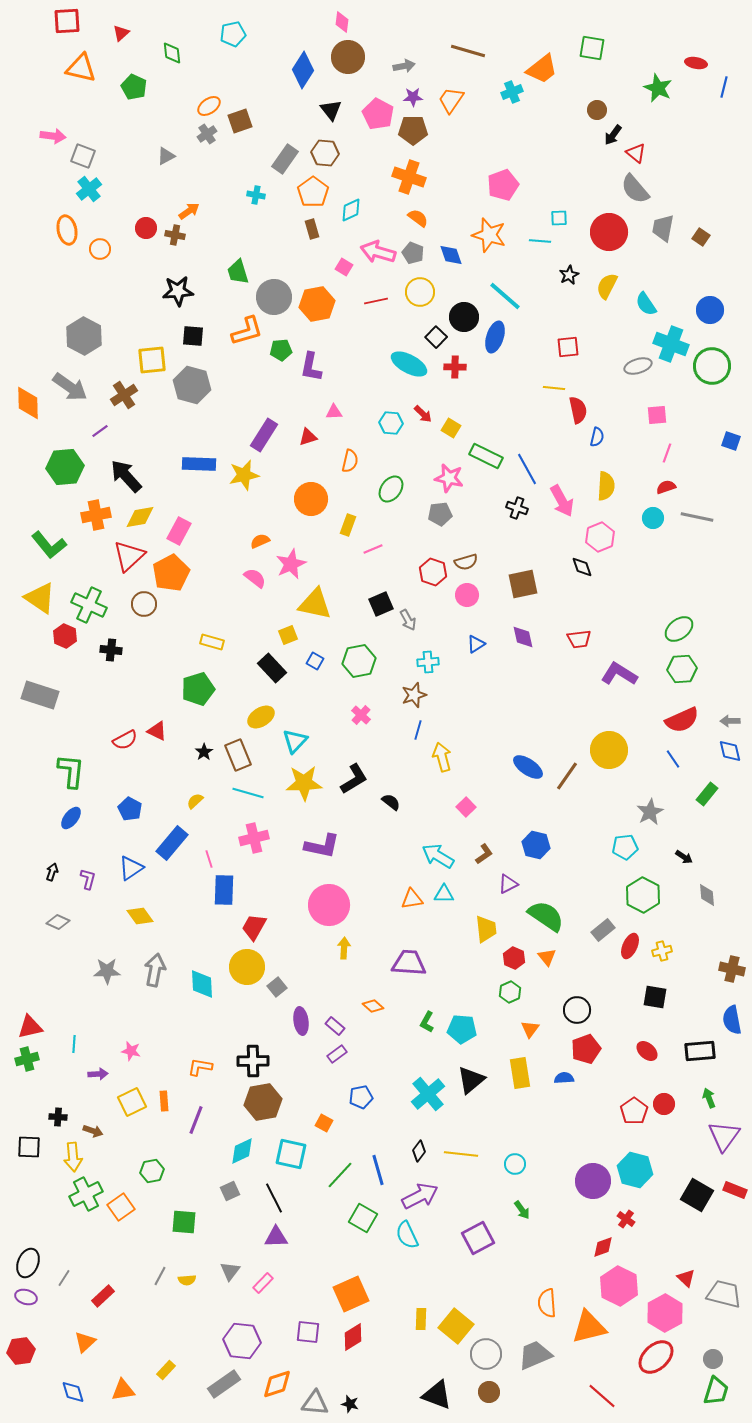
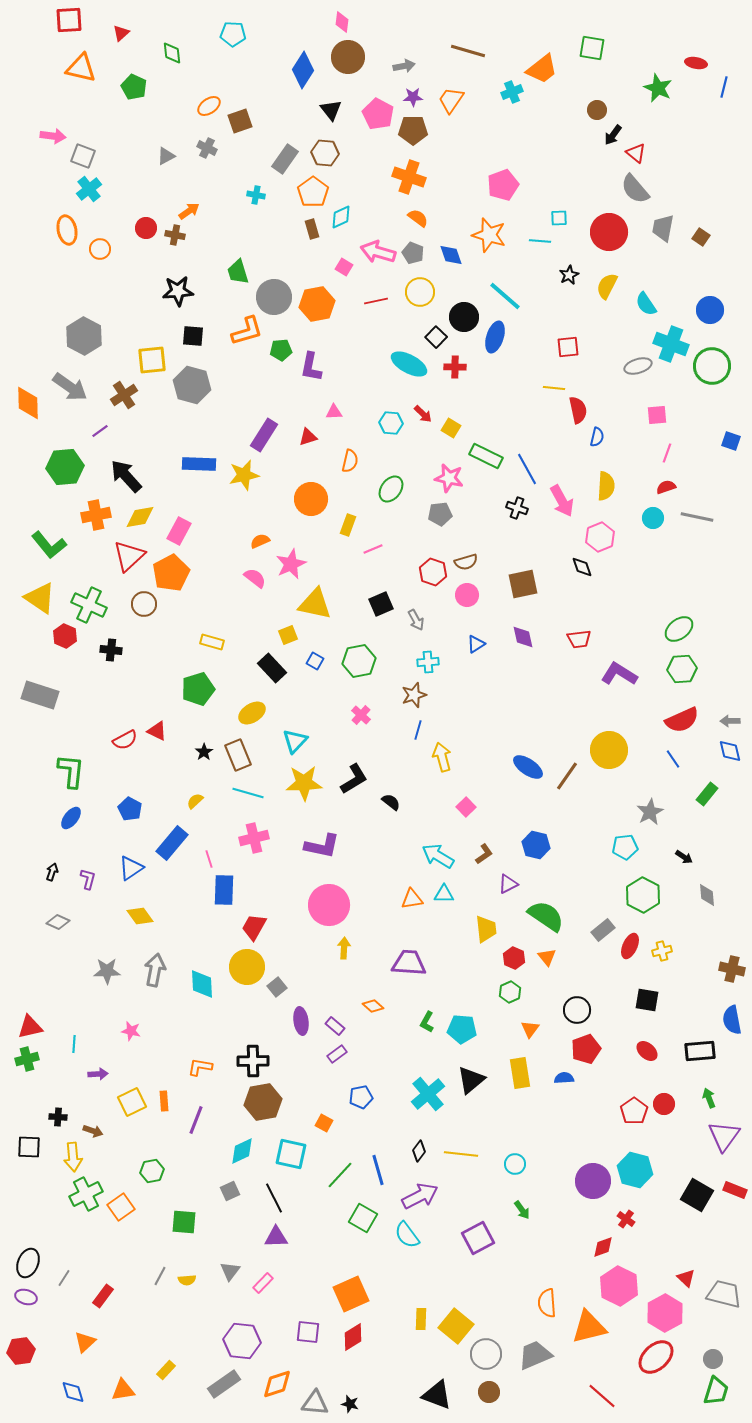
red square at (67, 21): moved 2 px right, 1 px up
cyan pentagon at (233, 34): rotated 15 degrees clockwise
gray cross at (207, 134): moved 14 px down; rotated 30 degrees counterclockwise
cyan diamond at (351, 210): moved 10 px left, 7 px down
gray arrow at (408, 620): moved 8 px right
yellow ellipse at (261, 717): moved 9 px left, 4 px up
black square at (655, 997): moved 8 px left, 3 px down
pink star at (131, 1051): moved 20 px up
cyan semicircle at (407, 1235): rotated 12 degrees counterclockwise
red rectangle at (103, 1296): rotated 10 degrees counterclockwise
